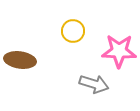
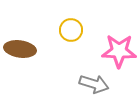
yellow circle: moved 2 px left, 1 px up
brown ellipse: moved 11 px up
